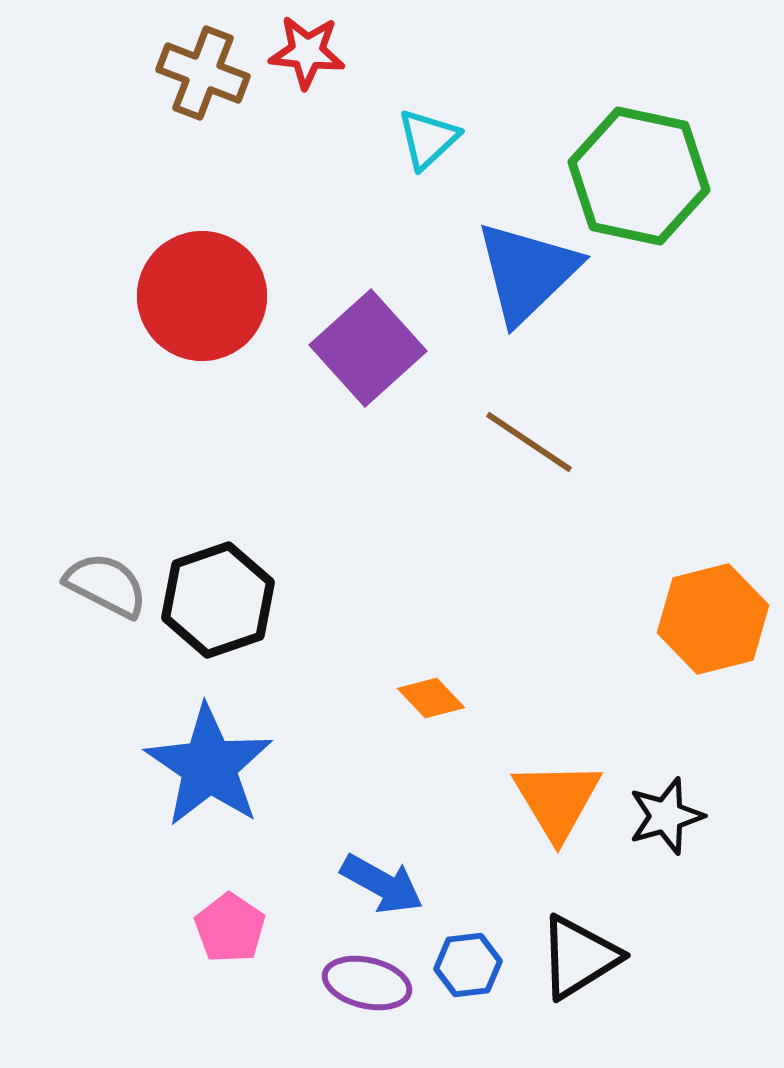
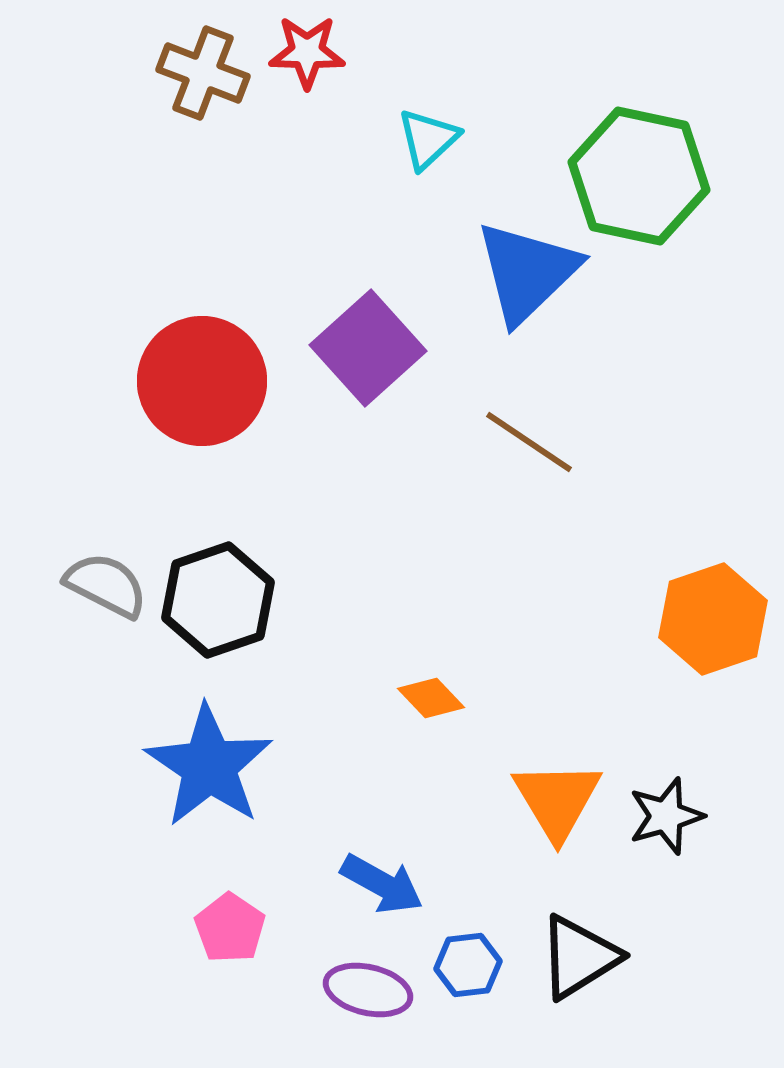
red star: rotated 4 degrees counterclockwise
red circle: moved 85 px down
orange hexagon: rotated 5 degrees counterclockwise
purple ellipse: moved 1 px right, 7 px down
